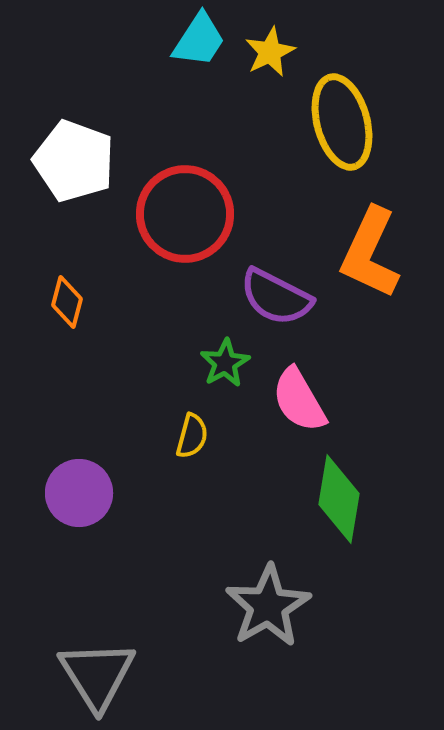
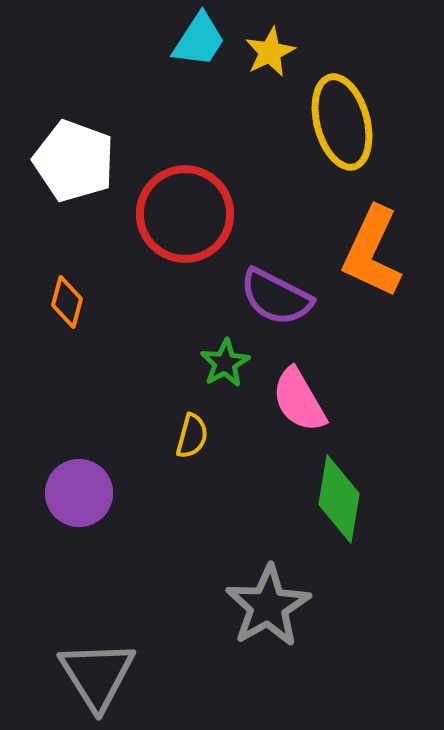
orange L-shape: moved 2 px right, 1 px up
